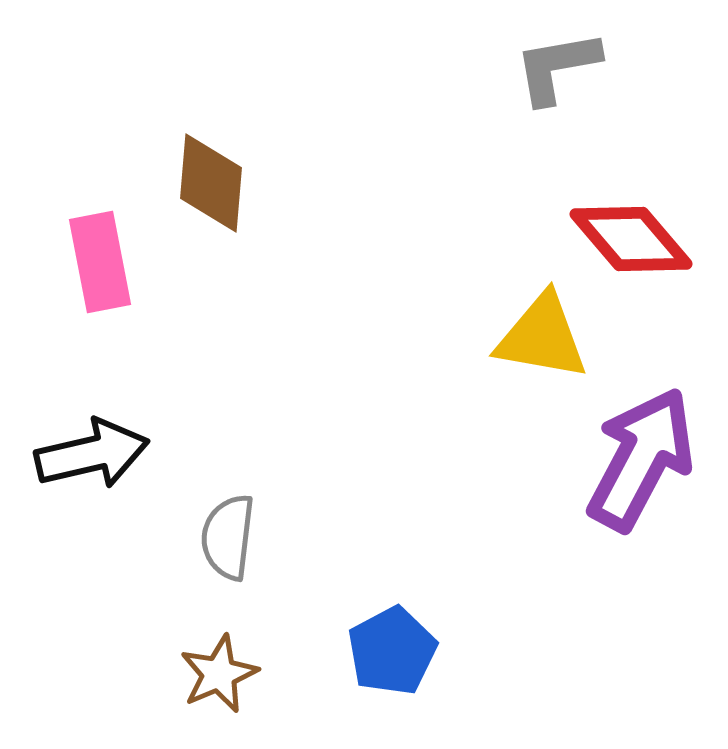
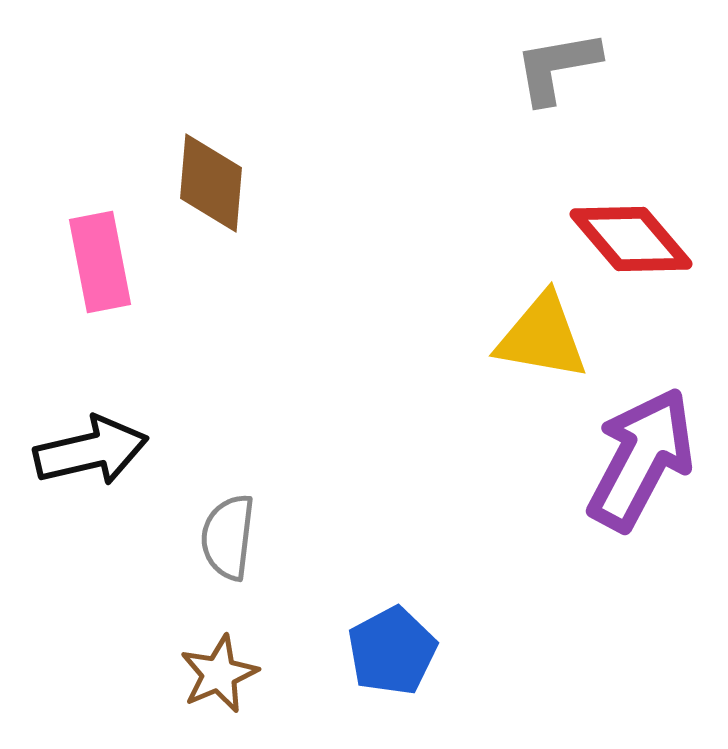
black arrow: moved 1 px left, 3 px up
